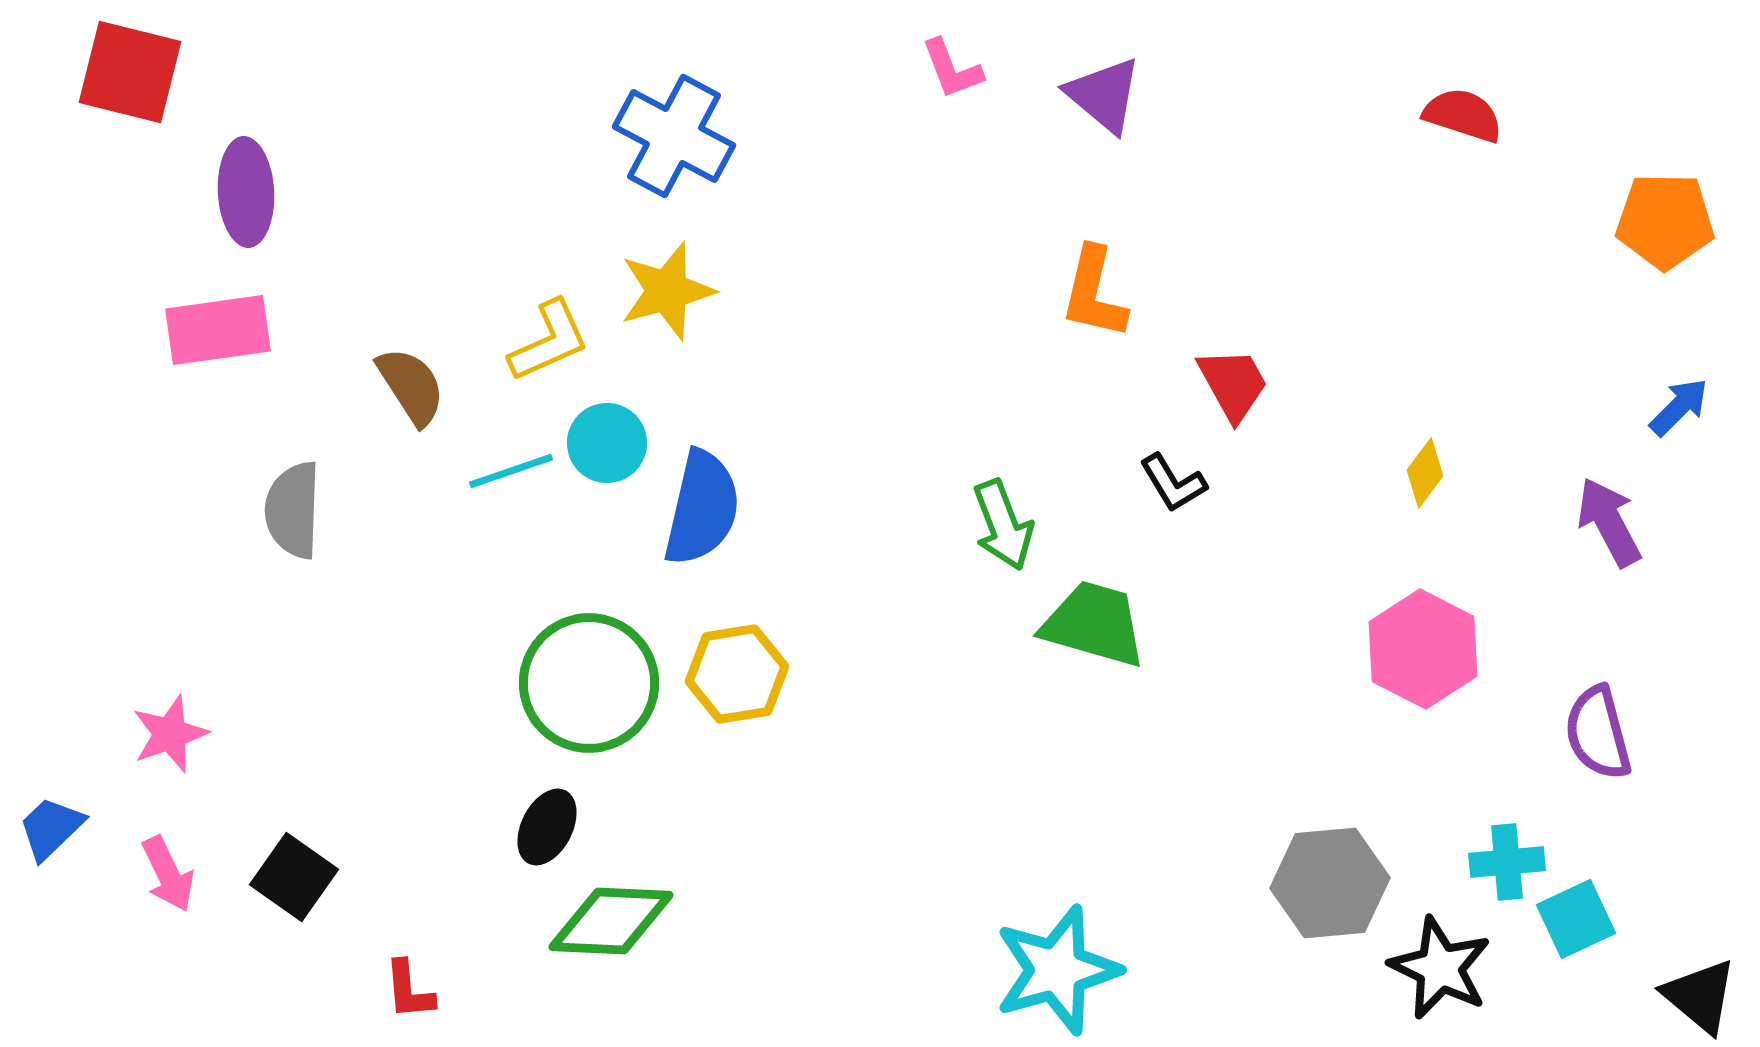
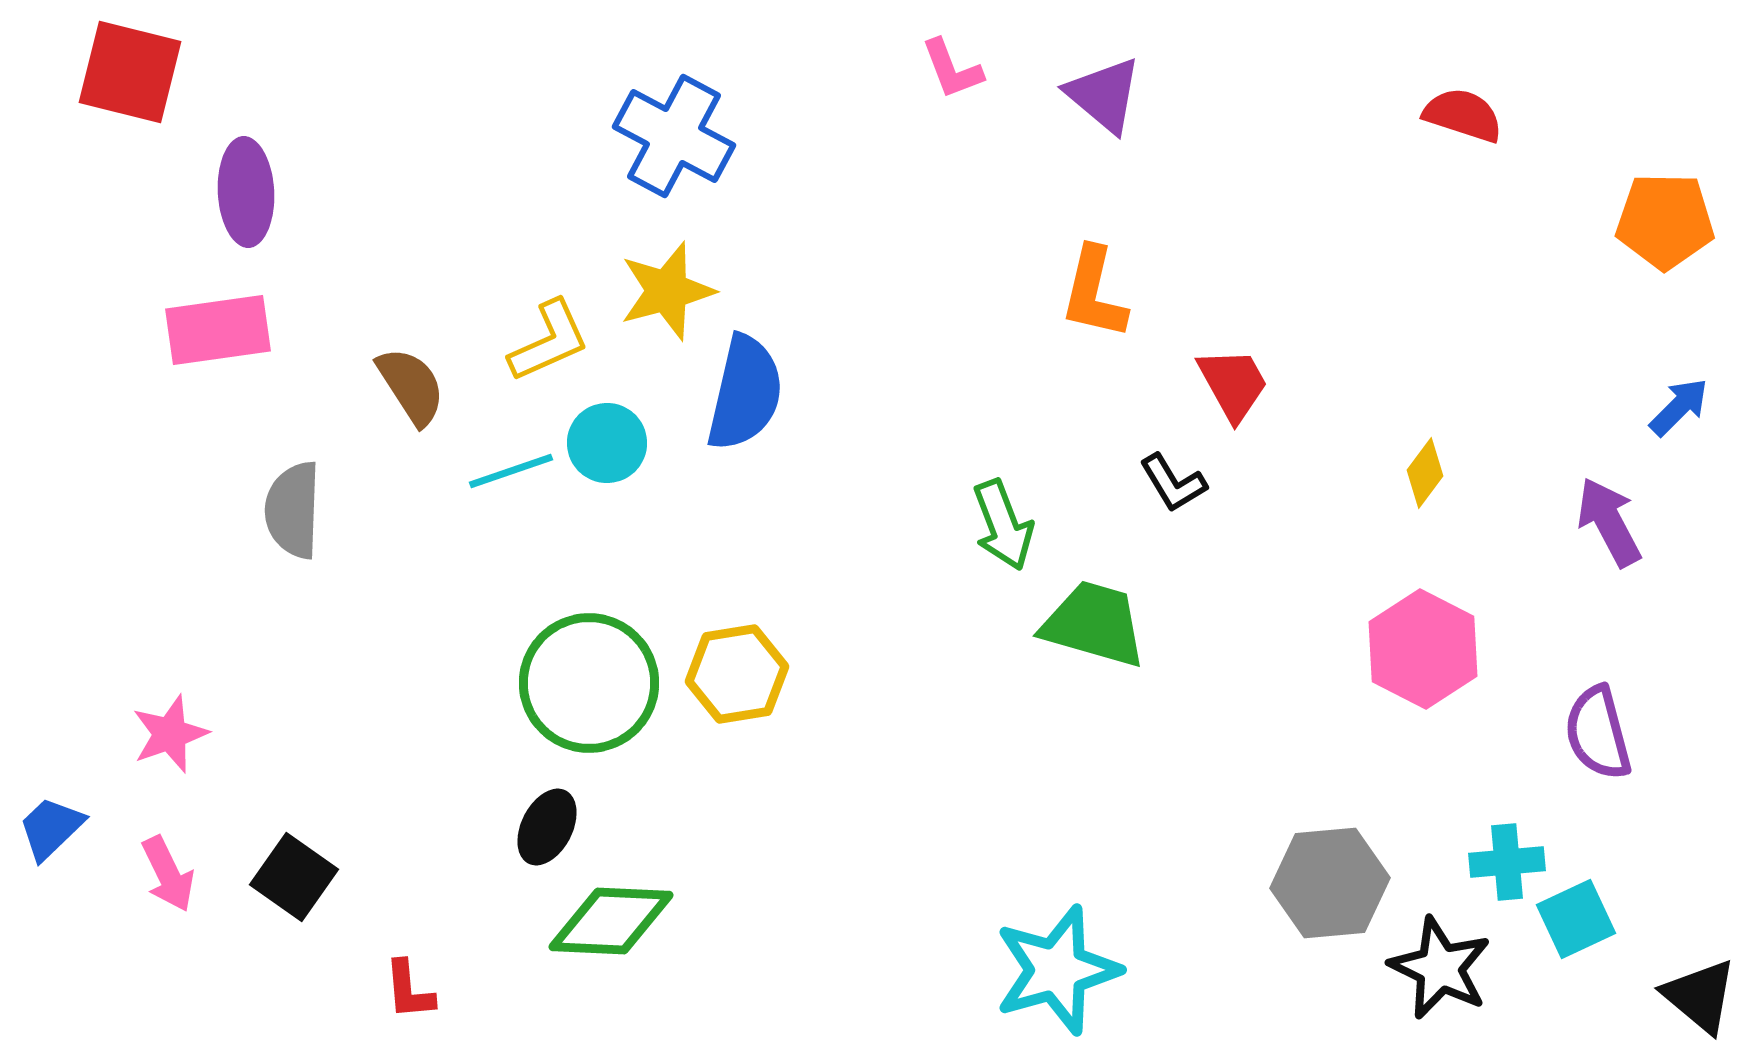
blue semicircle: moved 43 px right, 115 px up
